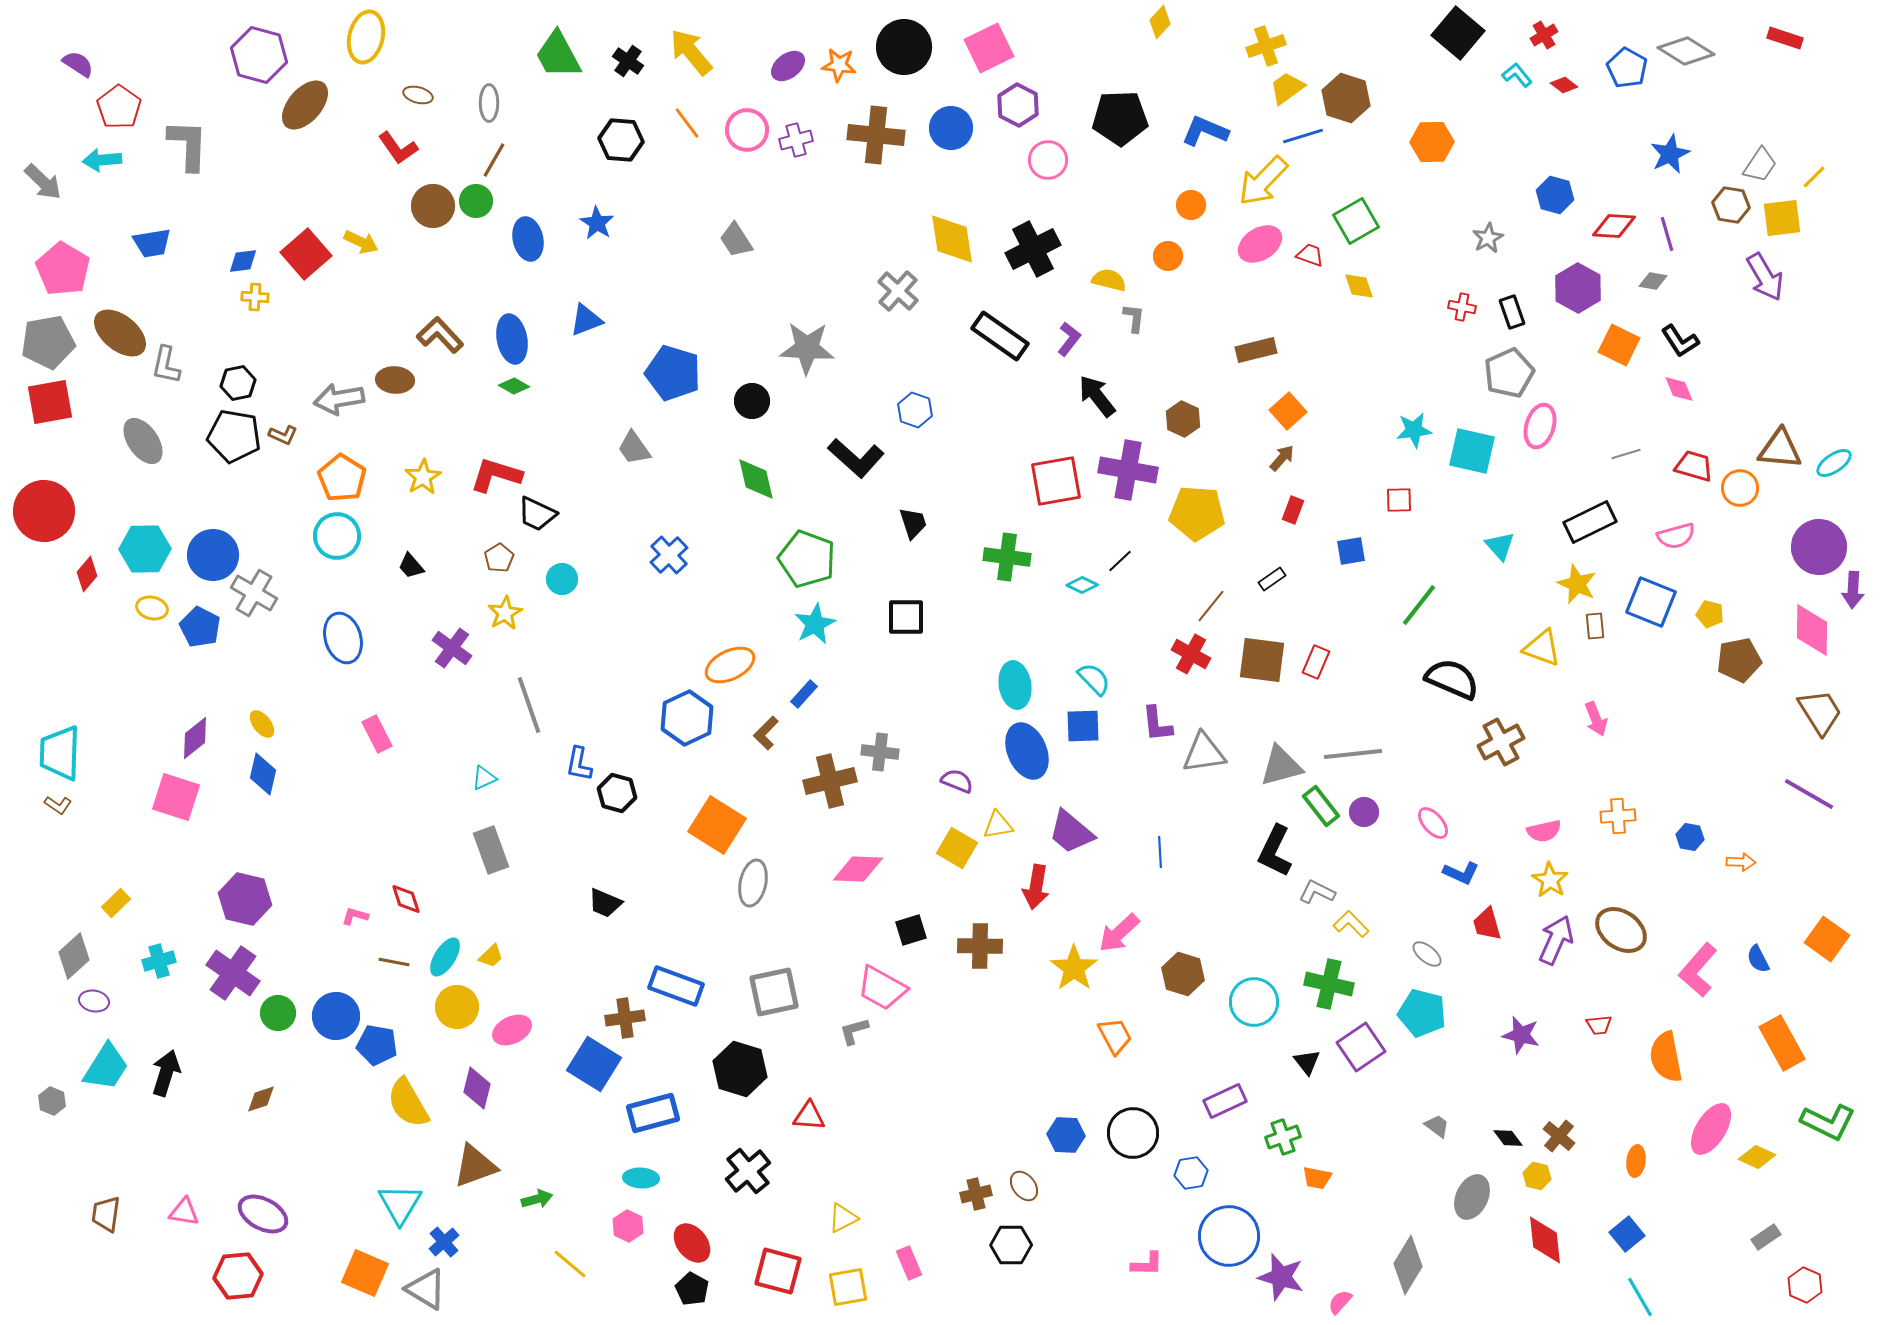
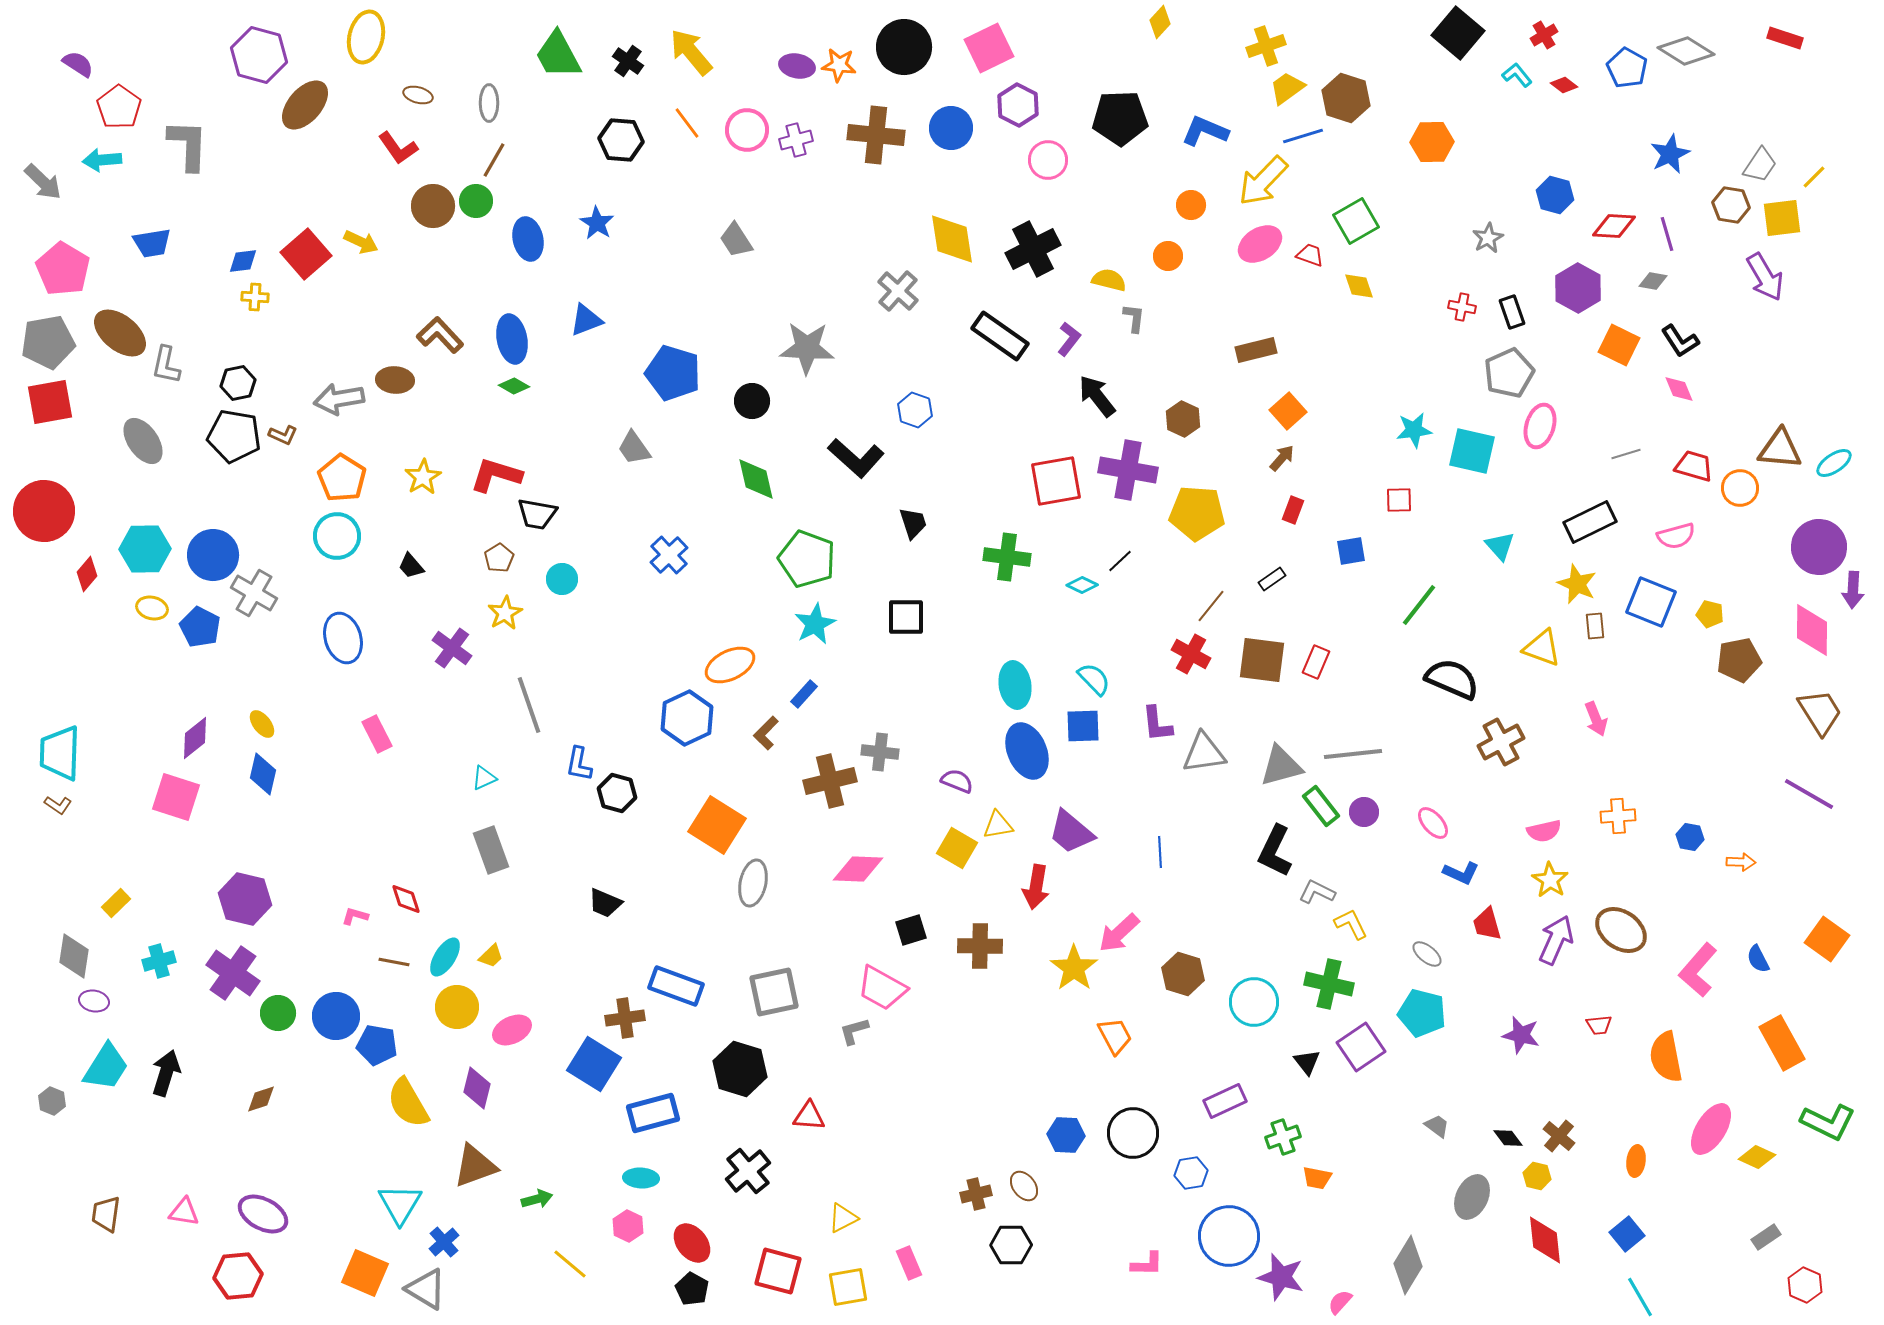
purple ellipse at (788, 66): moved 9 px right; rotated 48 degrees clockwise
black trapezoid at (537, 514): rotated 15 degrees counterclockwise
yellow L-shape at (1351, 924): rotated 18 degrees clockwise
gray diamond at (74, 956): rotated 39 degrees counterclockwise
